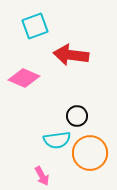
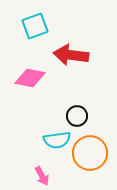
pink diamond: moved 6 px right; rotated 12 degrees counterclockwise
